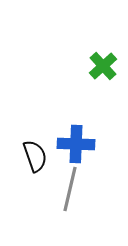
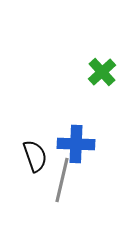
green cross: moved 1 px left, 6 px down
gray line: moved 8 px left, 9 px up
